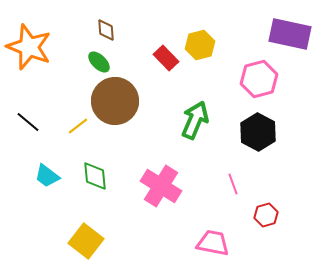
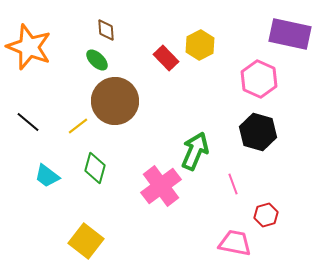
yellow hexagon: rotated 12 degrees counterclockwise
green ellipse: moved 2 px left, 2 px up
pink hexagon: rotated 21 degrees counterclockwise
green arrow: moved 31 px down
black hexagon: rotated 12 degrees counterclockwise
green diamond: moved 8 px up; rotated 20 degrees clockwise
pink cross: rotated 21 degrees clockwise
pink trapezoid: moved 22 px right
